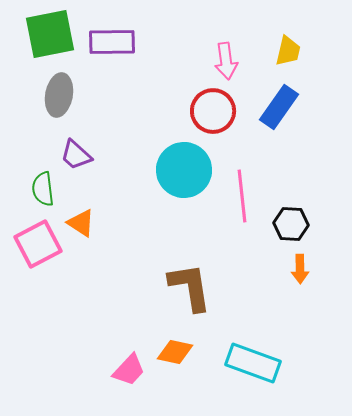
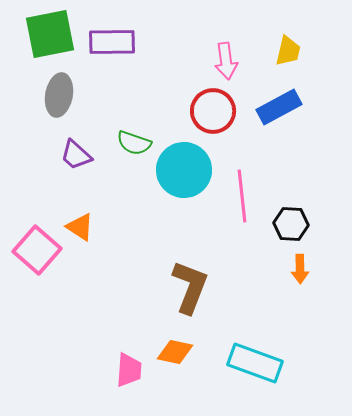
blue rectangle: rotated 27 degrees clockwise
green semicircle: moved 91 px right, 46 px up; rotated 64 degrees counterclockwise
orange triangle: moved 1 px left, 4 px down
pink square: moved 1 px left, 6 px down; rotated 21 degrees counterclockwise
brown L-shape: rotated 30 degrees clockwise
cyan rectangle: moved 2 px right
pink trapezoid: rotated 39 degrees counterclockwise
